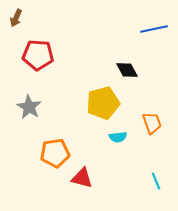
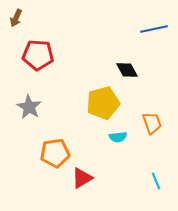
red triangle: rotated 45 degrees counterclockwise
